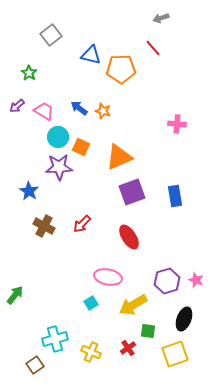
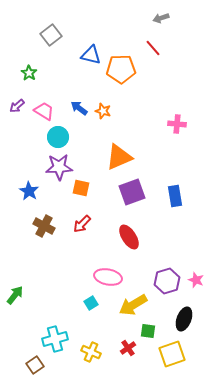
orange square: moved 41 px down; rotated 12 degrees counterclockwise
yellow square: moved 3 px left
